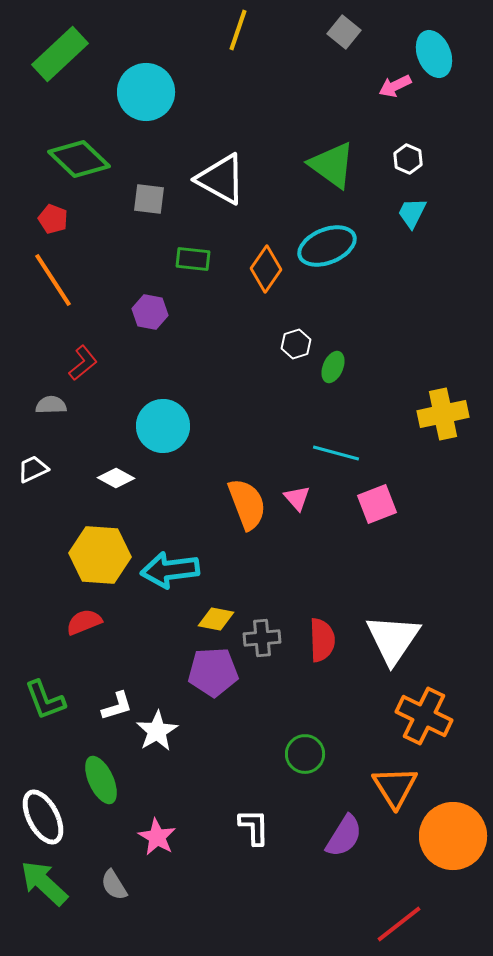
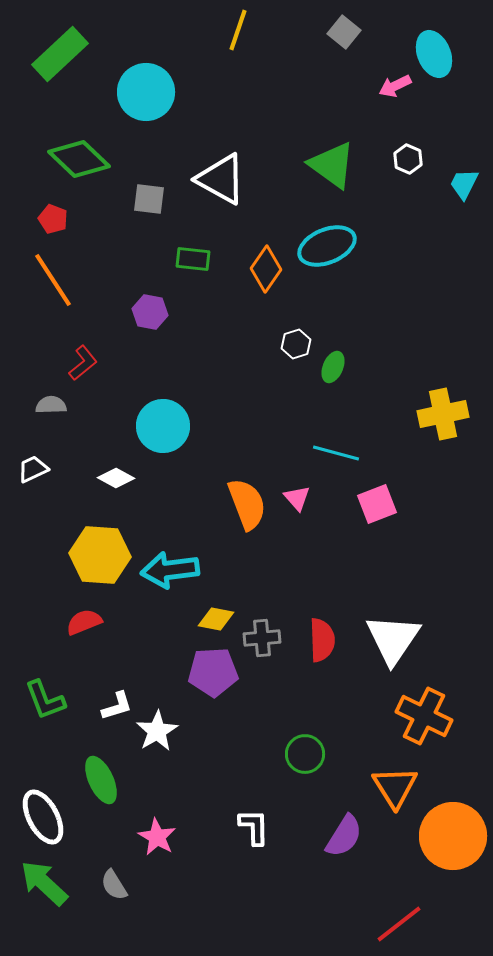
cyan trapezoid at (412, 213): moved 52 px right, 29 px up
